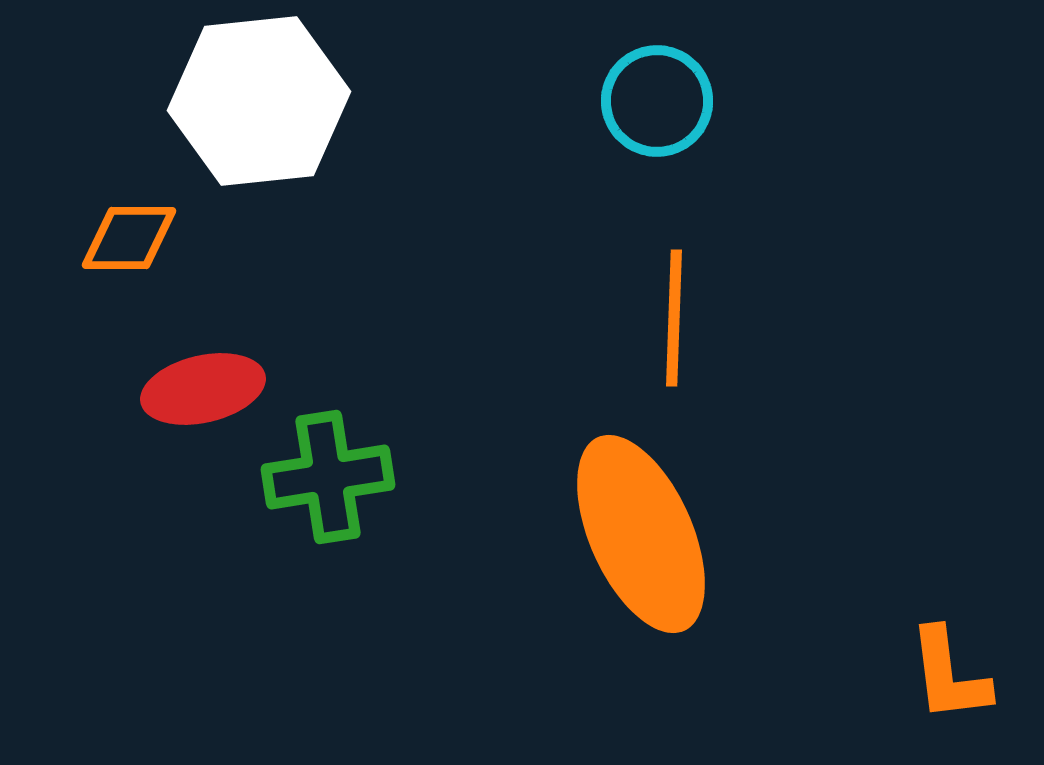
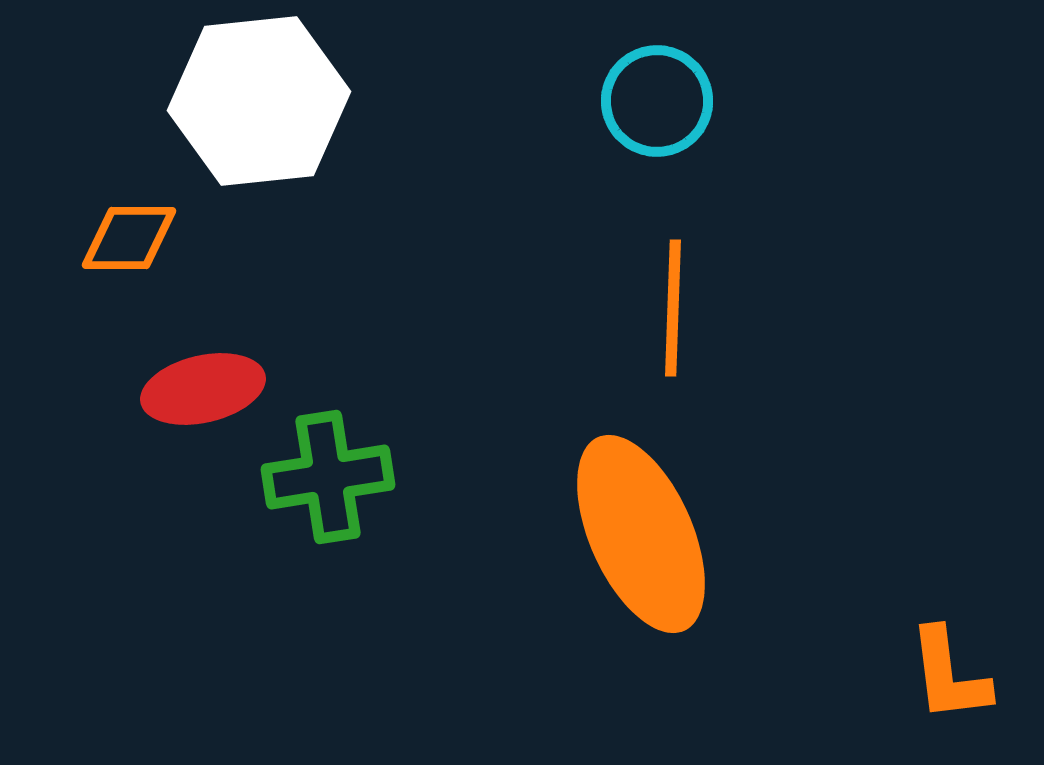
orange line: moved 1 px left, 10 px up
